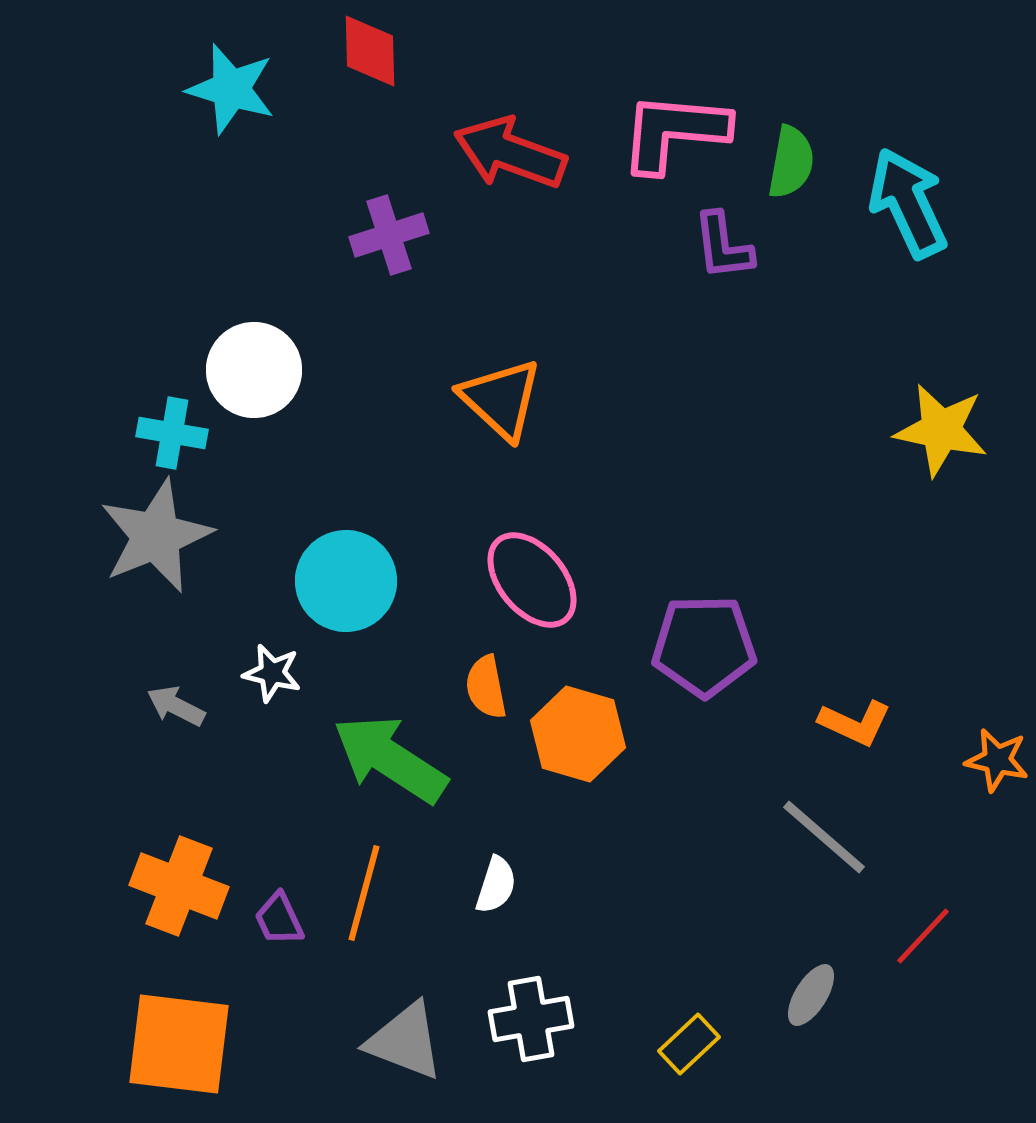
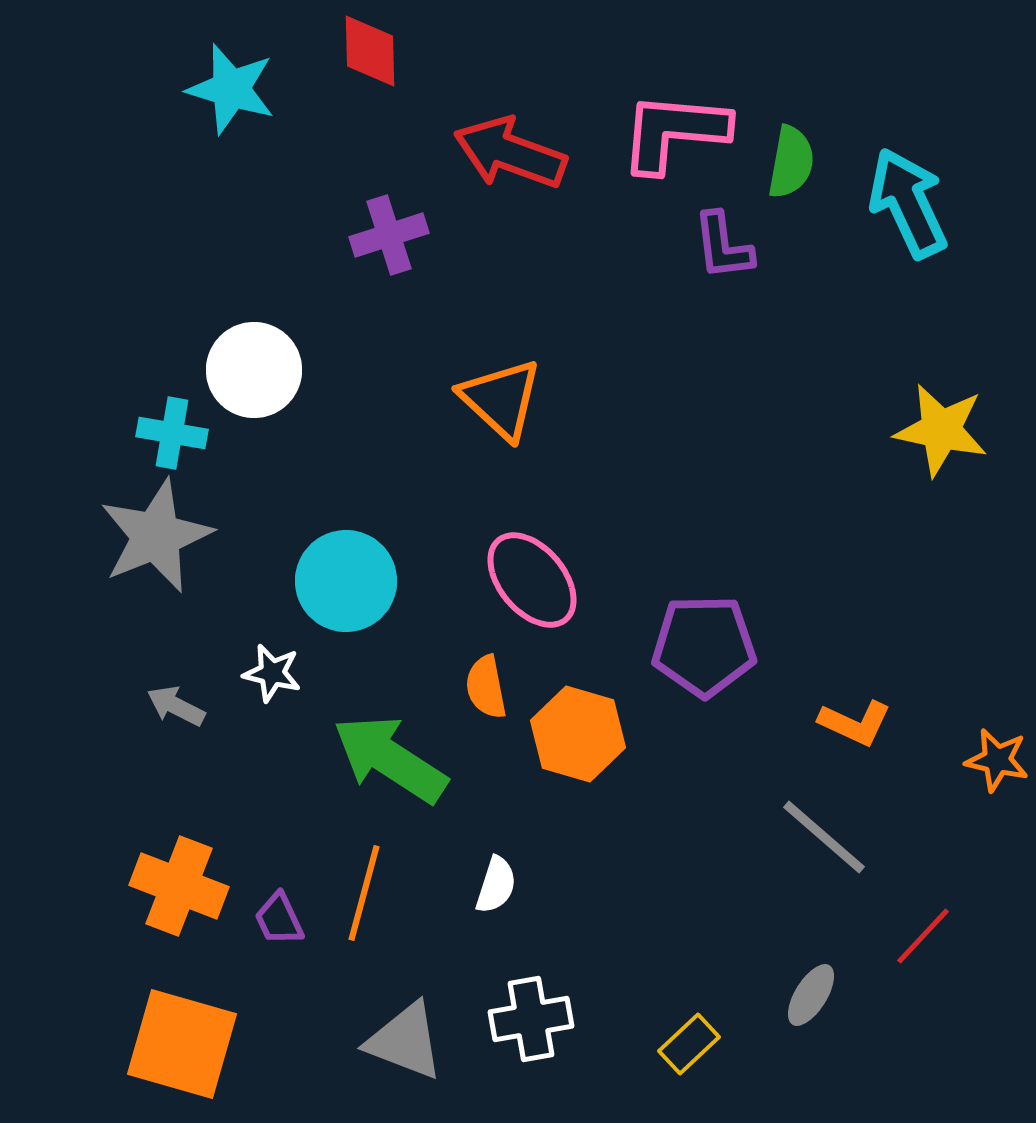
orange square: moved 3 px right; rotated 9 degrees clockwise
